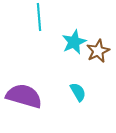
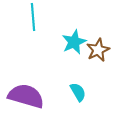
cyan line: moved 6 px left
brown star: moved 1 px up
purple semicircle: moved 2 px right
